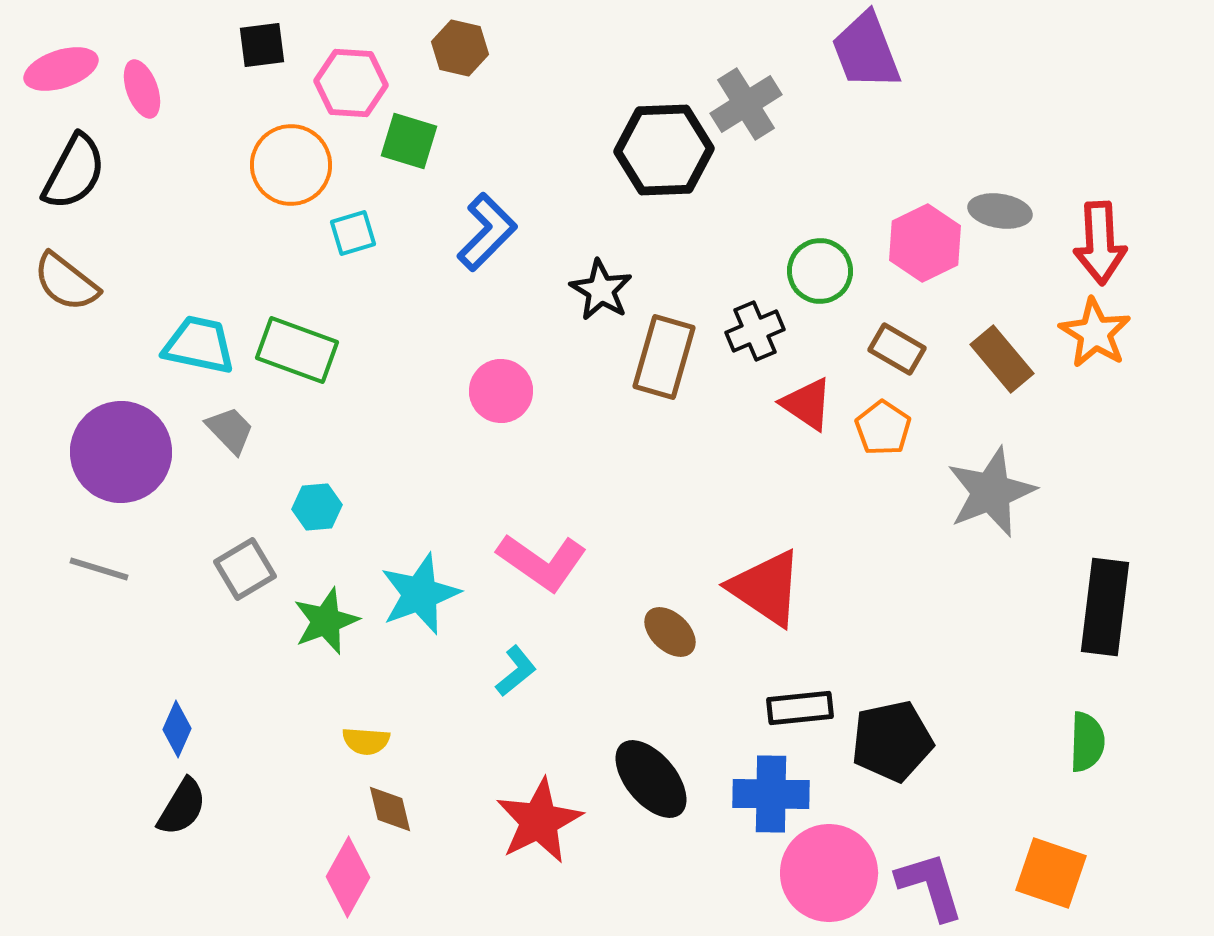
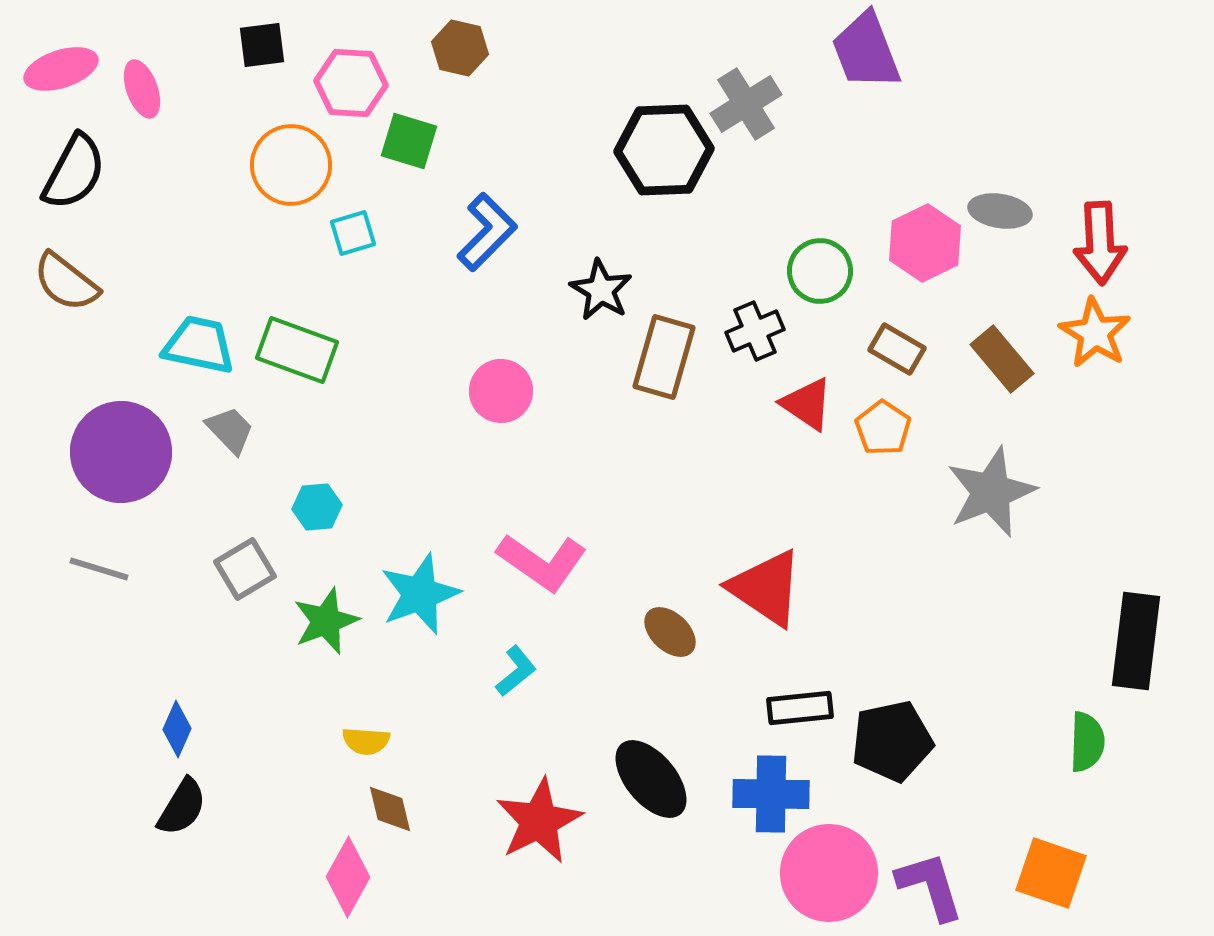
black rectangle at (1105, 607): moved 31 px right, 34 px down
